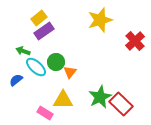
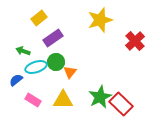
purple rectangle: moved 9 px right, 7 px down
cyan ellipse: rotated 60 degrees counterclockwise
pink rectangle: moved 12 px left, 13 px up
